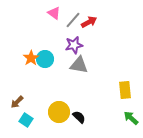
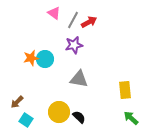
gray line: rotated 12 degrees counterclockwise
orange star: rotated 21 degrees clockwise
gray triangle: moved 14 px down
